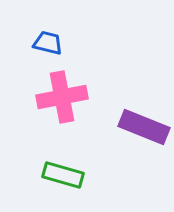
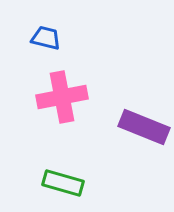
blue trapezoid: moved 2 px left, 5 px up
green rectangle: moved 8 px down
